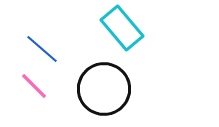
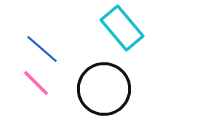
pink line: moved 2 px right, 3 px up
